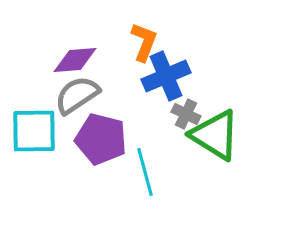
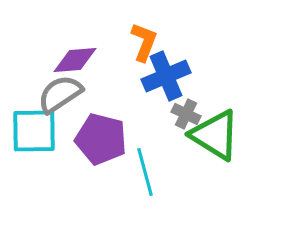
gray semicircle: moved 17 px left, 1 px up
